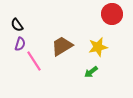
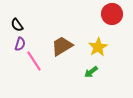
yellow star: rotated 18 degrees counterclockwise
